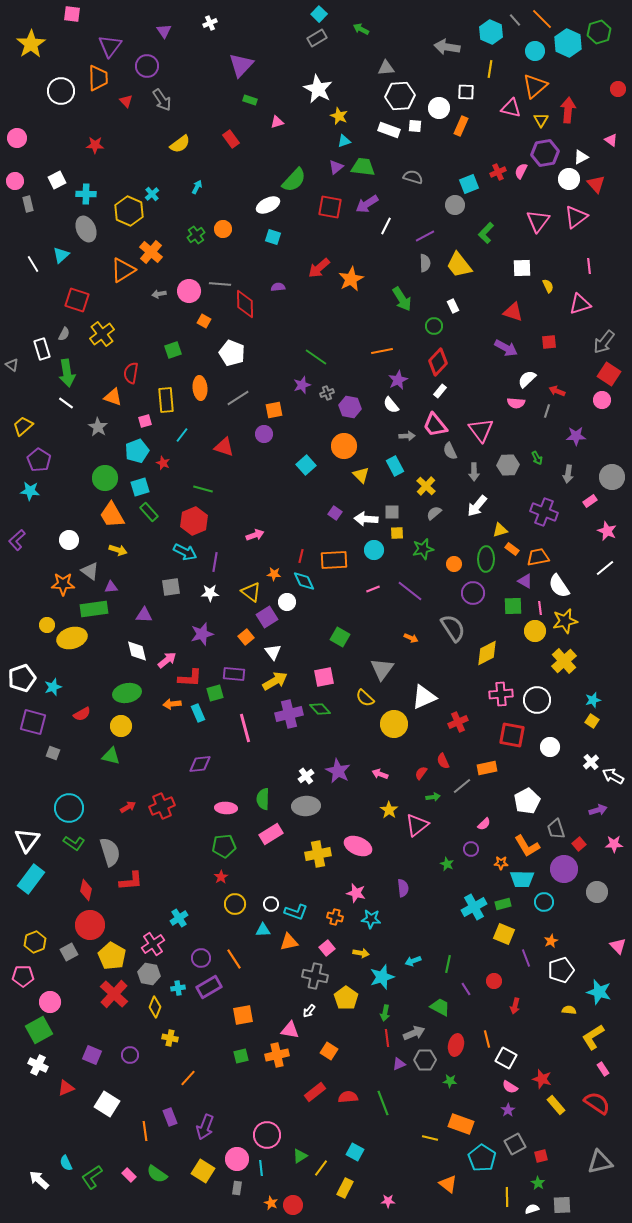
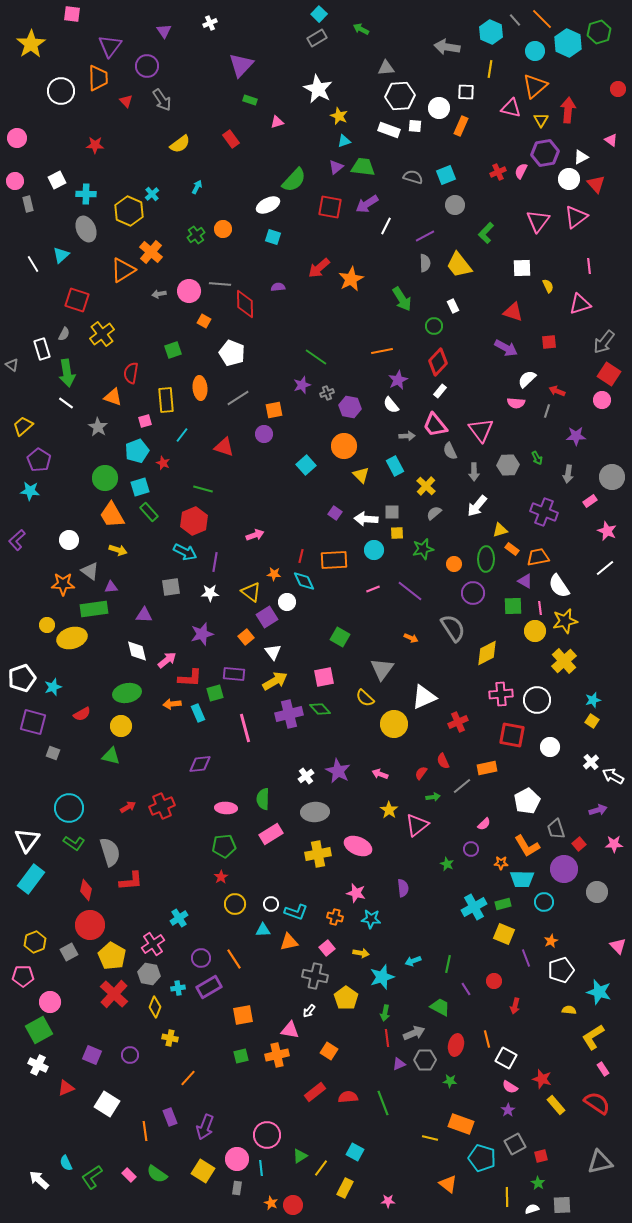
cyan square at (469, 184): moved 23 px left, 9 px up
gray ellipse at (306, 806): moved 9 px right, 6 px down
cyan pentagon at (482, 1158): rotated 16 degrees counterclockwise
